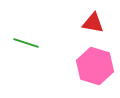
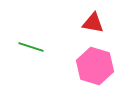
green line: moved 5 px right, 4 px down
